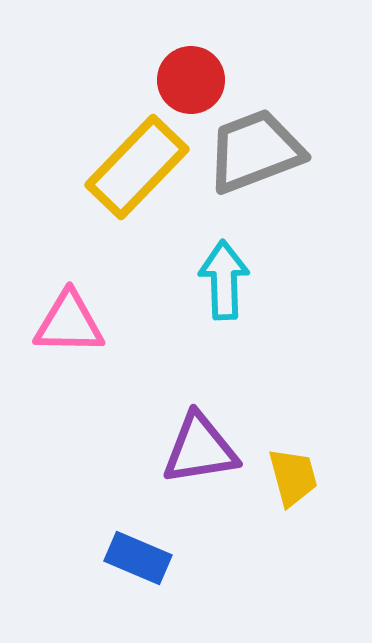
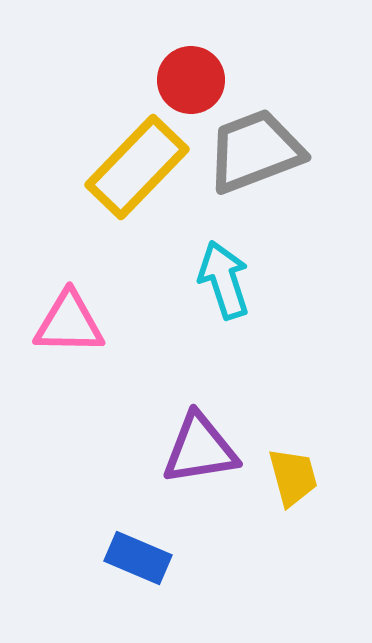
cyan arrow: rotated 16 degrees counterclockwise
